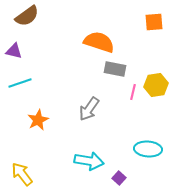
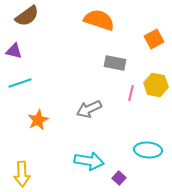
orange square: moved 17 px down; rotated 24 degrees counterclockwise
orange semicircle: moved 22 px up
gray rectangle: moved 6 px up
yellow hexagon: rotated 20 degrees clockwise
pink line: moved 2 px left, 1 px down
gray arrow: rotated 30 degrees clockwise
cyan ellipse: moved 1 px down
yellow arrow: rotated 145 degrees counterclockwise
